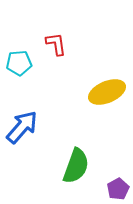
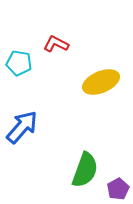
red L-shape: rotated 55 degrees counterclockwise
cyan pentagon: rotated 15 degrees clockwise
yellow ellipse: moved 6 px left, 10 px up
green semicircle: moved 9 px right, 4 px down
